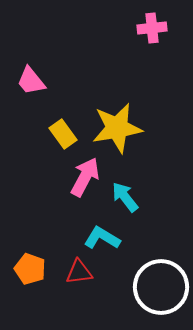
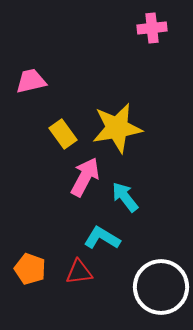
pink trapezoid: rotated 116 degrees clockwise
